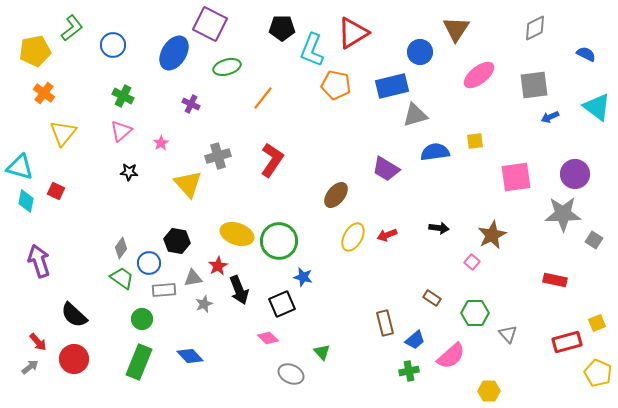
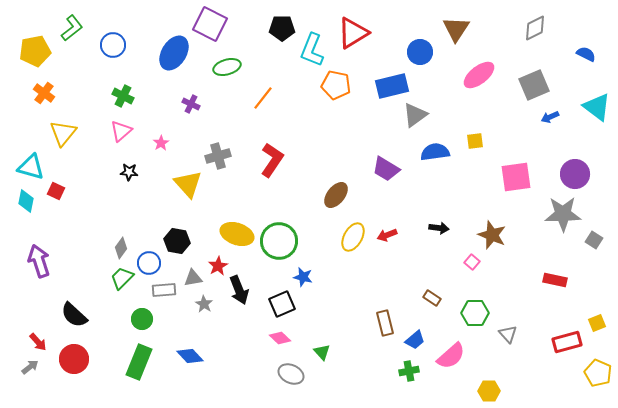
gray square at (534, 85): rotated 16 degrees counterclockwise
gray triangle at (415, 115): rotated 20 degrees counterclockwise
cyan triangle at (20, 167): moved 11 px right
brown star at (492, 235): rotated 24 degrees counterclockwise
green trapezoid at (122, 278): rotated 80 degrees counterclockwise
gray star at (204, 304): rotated 18 degrees counterclockwise
pink diamond at (268, 338): moved 12 px right
